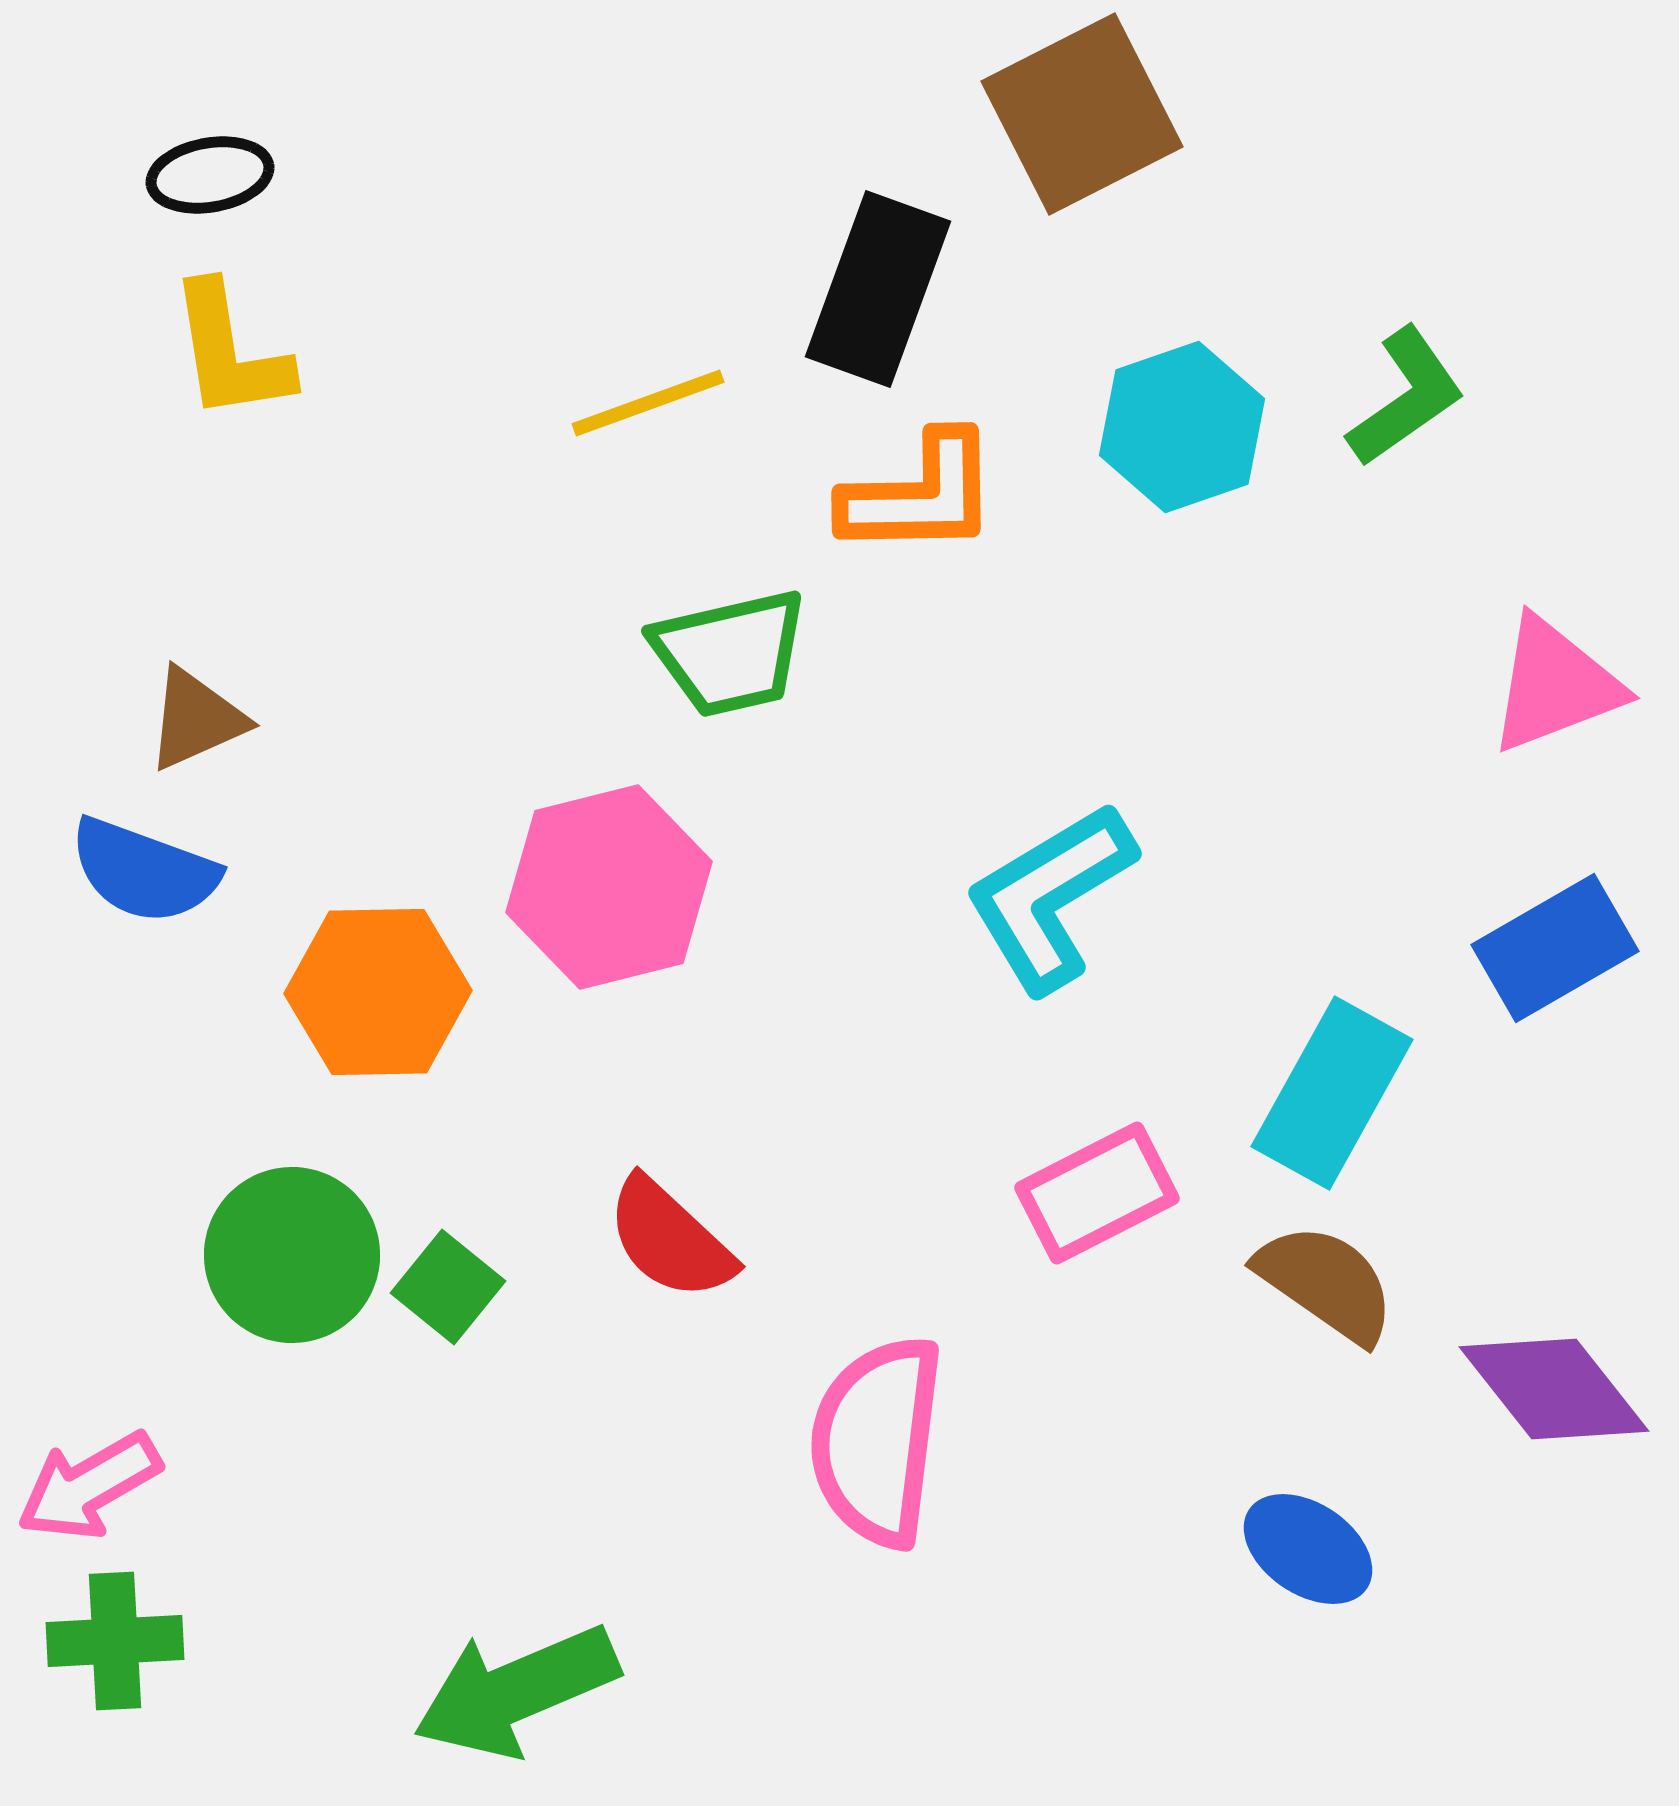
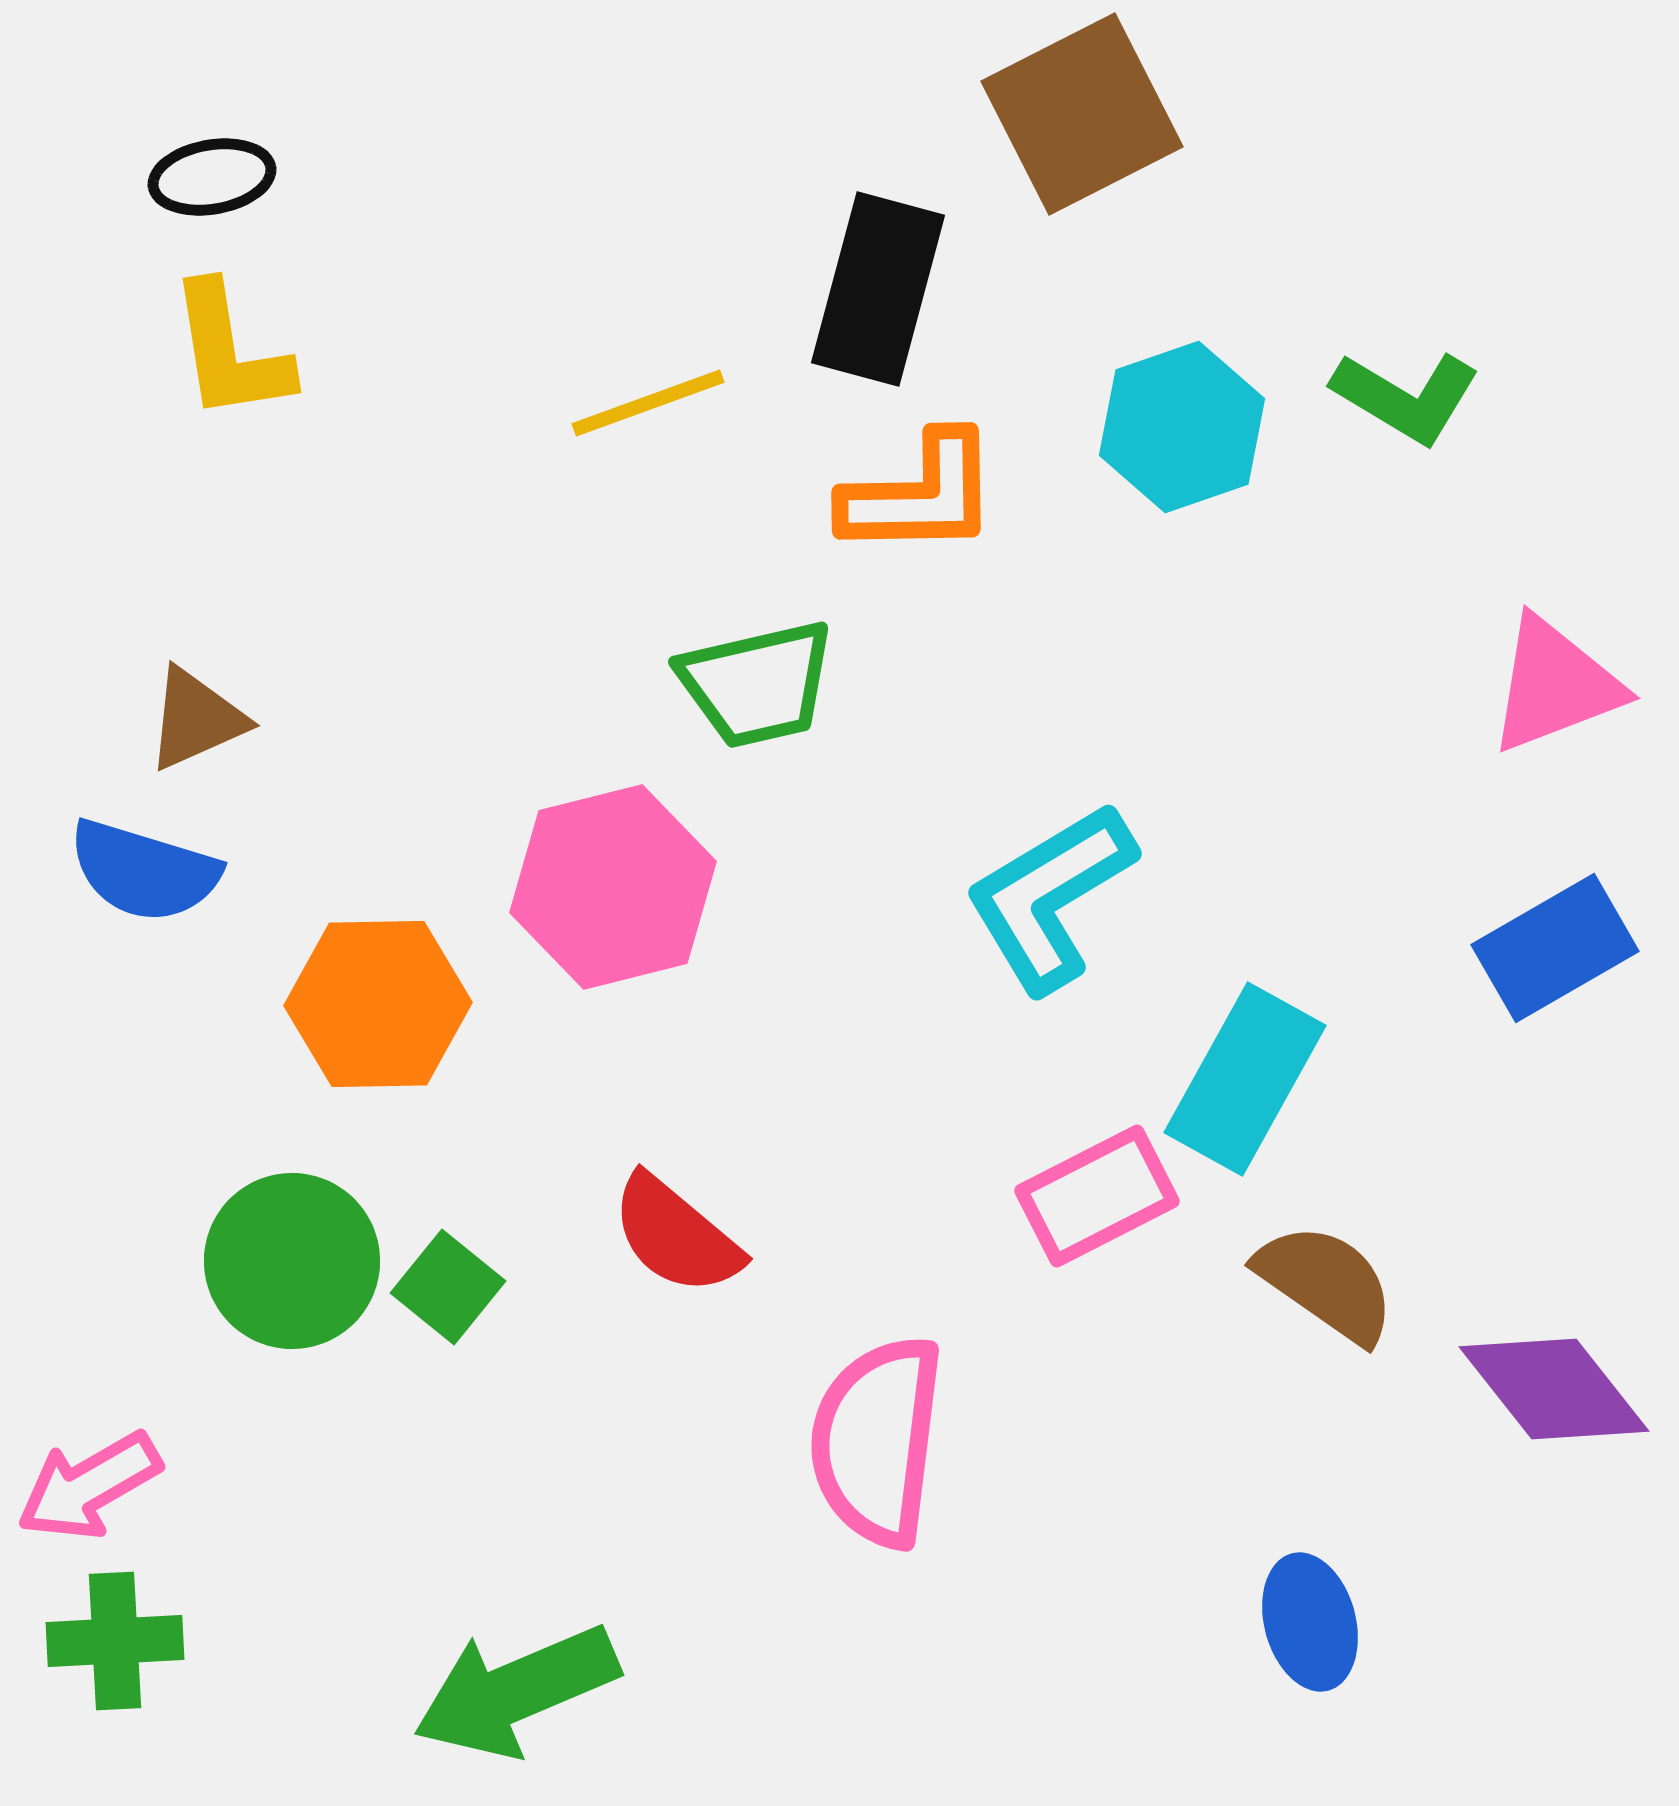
black ellipse: moved 2 px right, 2 px down
black rectangle: rotated 5 degrees counterclockwise
green L-shape: rotated 66 degrees clockwise
green trapezoid: moved 27 px right, 31 px down
blue semicircle: rotated 3 degrees counterclockwise
pink hexagon: moved 4 px right
orange hexagon: moved 12 px down
cyan rectangle: moved 87 px left, 14 px up
pink rectangle: moved 3 px down
red semicircle: moved 6 px right, 4 px up; rotated 3 degrees counterclockwise
green circle: moved 6 px down
blue ellipse: moved 2 px right, 73 px down; rotated 41 degrees clockwise
